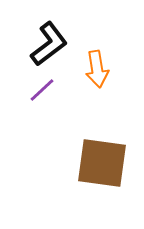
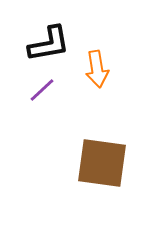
black L-shape: rotated 27 degrees clockwise
